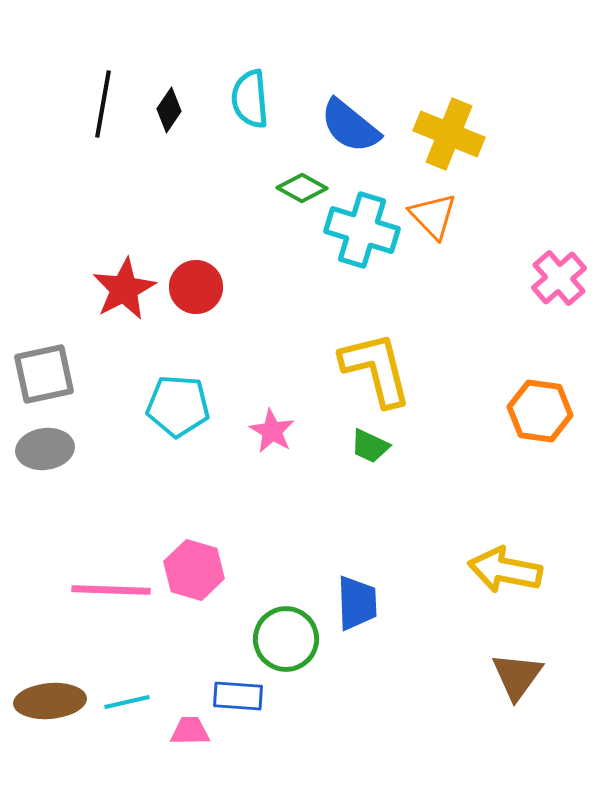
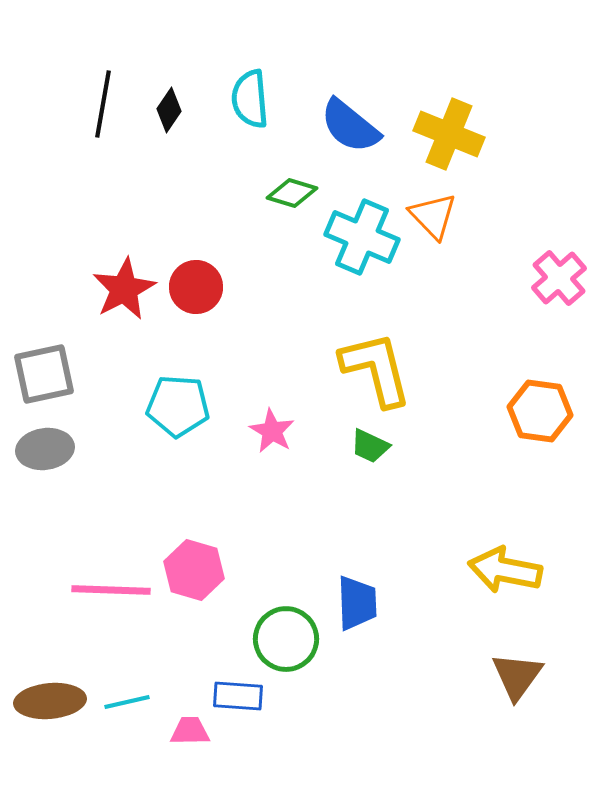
green diamond: moved 10 px left, 5 px down; rotated 12 degrees counterclockwise
cyan cross: moved 7 px down; rotated 6 degrees clockwise
